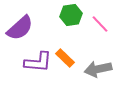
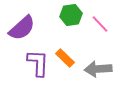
purple semicircle: moved 2 px right
purple L-shape: moved 1 px down; rotated 92 degrees counterclockwise
gray arrow: rotated 8 degrees clockwise
